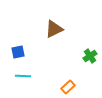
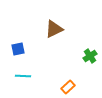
blue square: moved 3 px up
